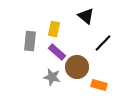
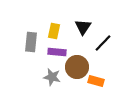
black triangle: moved 3 px left, 11 px down; rotated 24 degrees clockwise
yellow rectangle: moved 2 px down
gray rectangle: moved 1 px right, 1 px down
purple rectangle: rotated 36 degrees counterclockwise
orange rectangle: moved 3 px left, 4 px up
